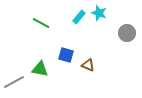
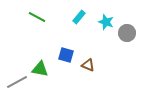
cyan star: moved 7 px right, 9 px down
green line: moved 4 px left, 6 px up
gray line: moved 3 px right
